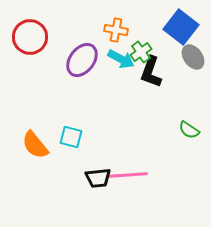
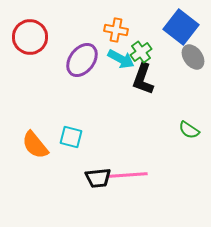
black L-shape: moved 8 px left, 7 px down
